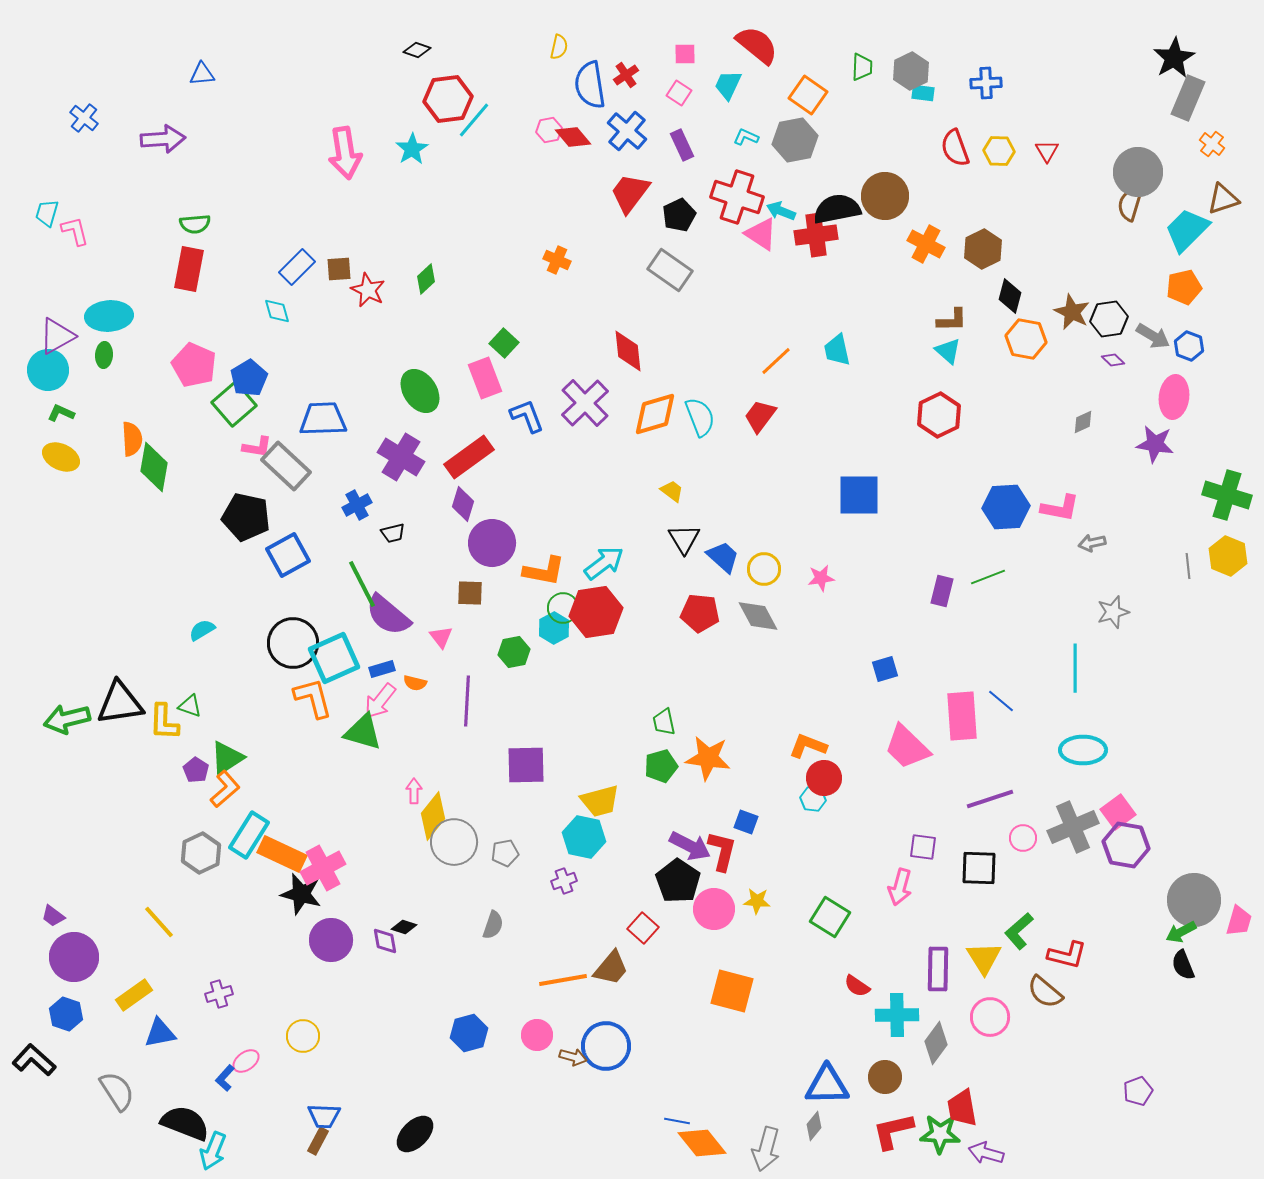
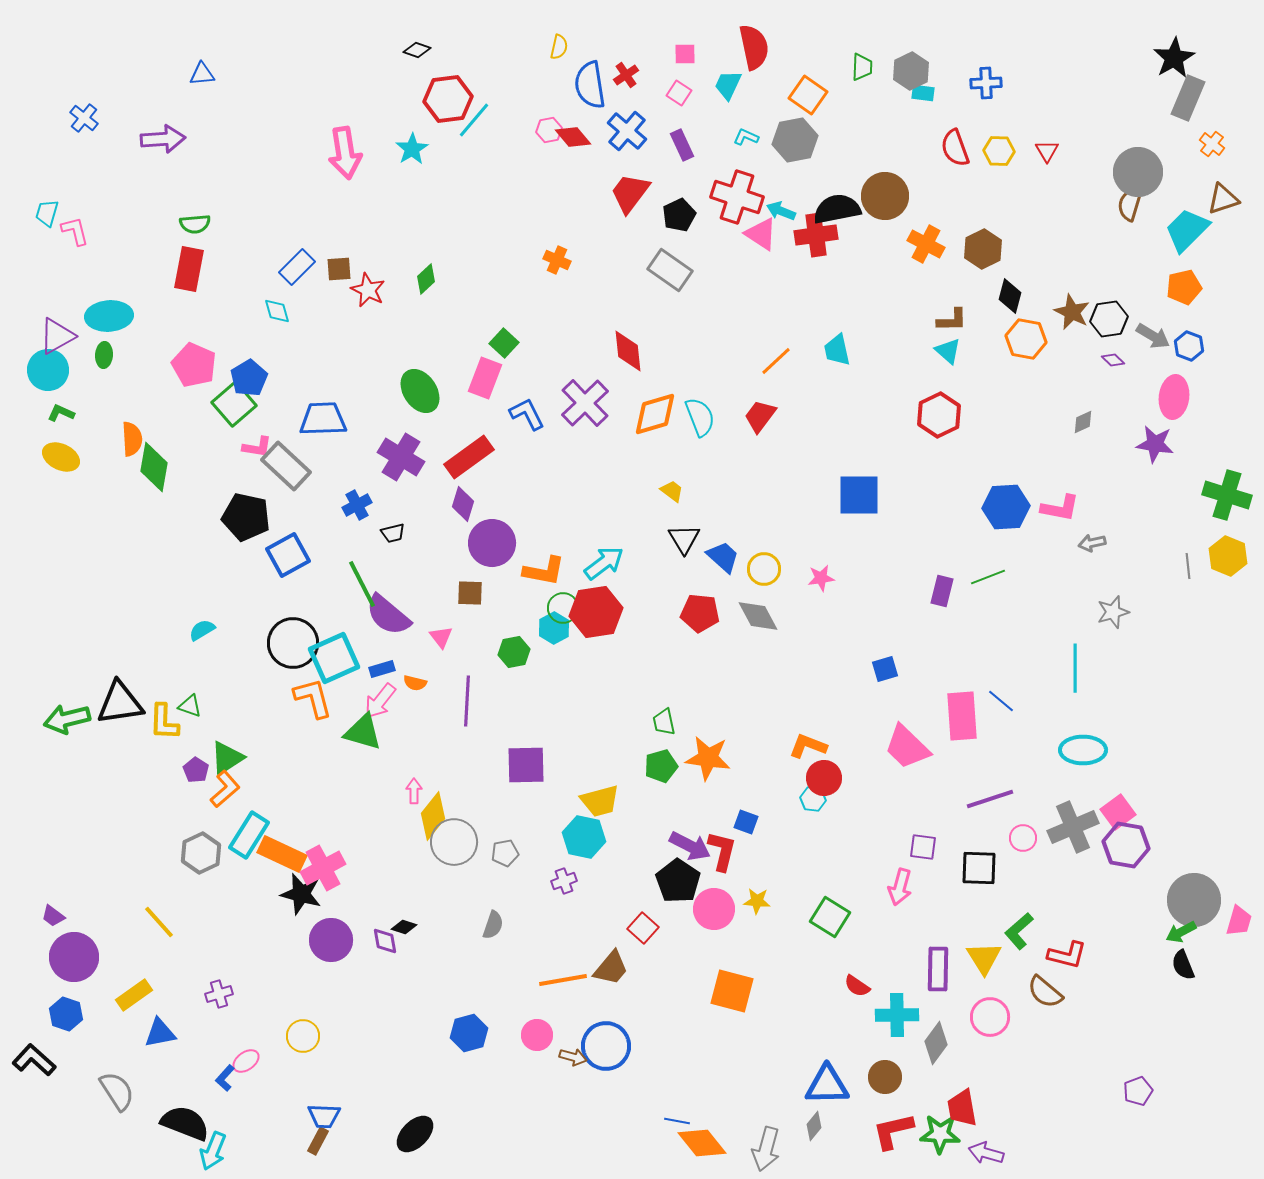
red semicircle at (757, 45): moved 3 px left, 2 px down; rotated 39 degrees clockwise
pink rectangle at (485, 378): rotated 42 degrees clockwise
blue L-shape at (527, 416): moved 2 px up; rotated 6 degrees counterclockwise
